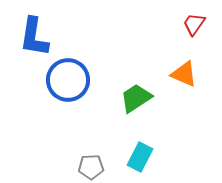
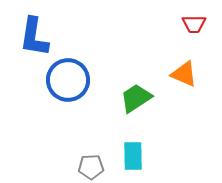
red trapezoid: rotated 125 degrees counterclockwise
cyan rectangle: moved 7 px left, 1 px up; rotated 28 degrees counterclockwise
